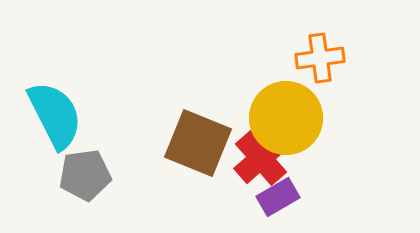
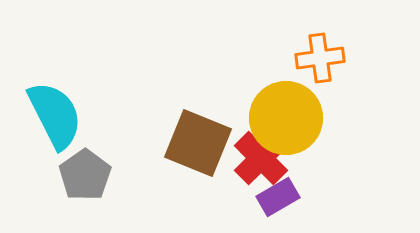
red cross: rotated 4 degrees counterclockwise
gray pentagon: rotated 27 degrees counterclockwise
